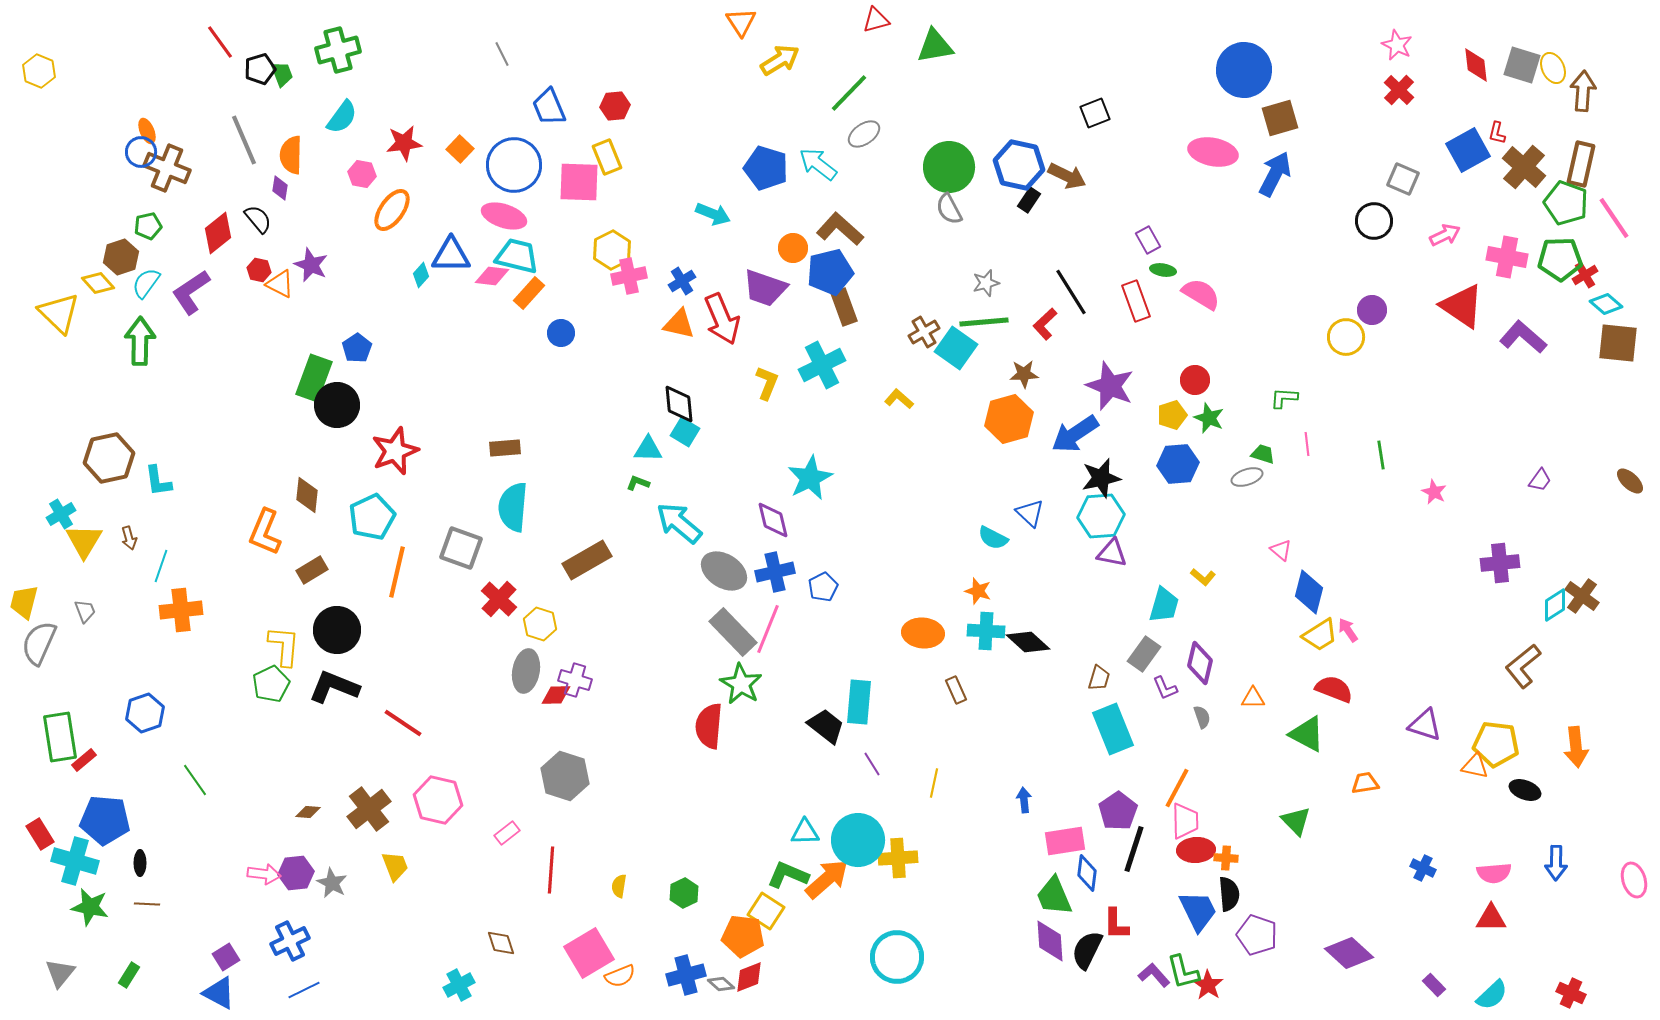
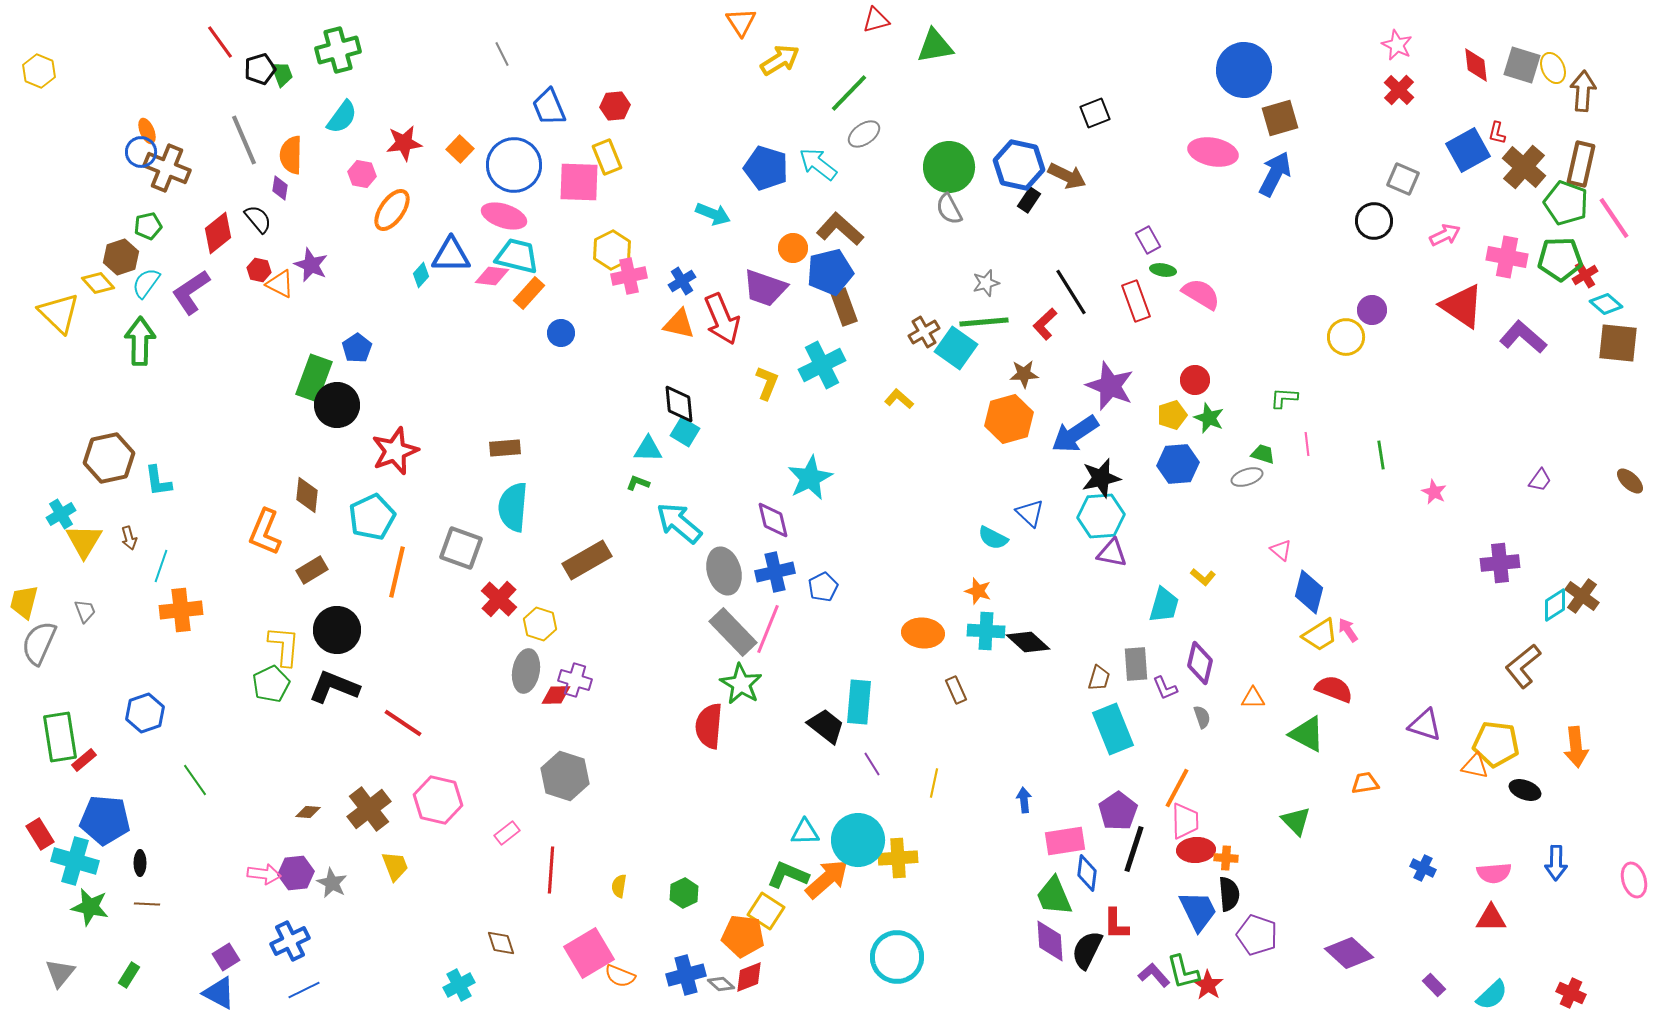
gray ellipse at (724, 571): rotated 42 degrees clockwise
gray rectangle at (1144, 654): moved 8 px left, 10 px down; rotated 40 degrees counterclockwise
orange semicircle at (620, 976): rotated 44 degrees clockwise
